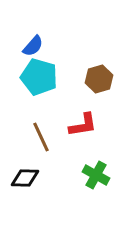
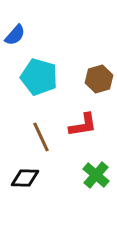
blue semicircle: moved 18 px left, 11 px up
green cross: rotated 12 degrees clockwise
